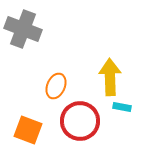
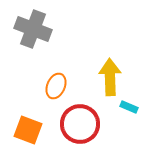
gray cross: moved 10 px right
cyan rectangle: moved 7 px right; rotated 12 degrees clockwise
red circle: moved 3 px down
